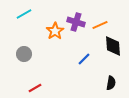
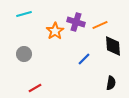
cyan line: rotated 14 degrees clockwise
